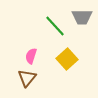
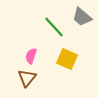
gray trapezoid: rotated 40 degrees clockwise
green line: moved 1 px left, 1 px down
yellow square: rotated 25 degrees counterclockwise
